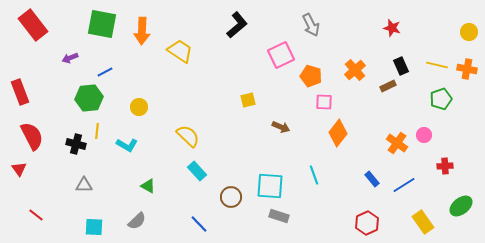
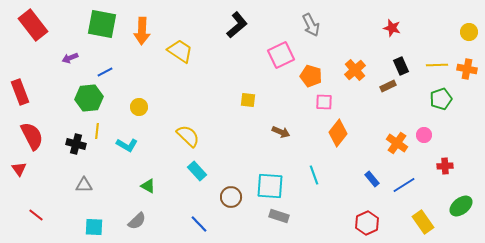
yellow line at (437, 65): rotated 15 degrees counterclockwise
yellow square at (248, 100): rotated 21 degrees clockwise
brown arrow at (281, 127): moved 5 px down
